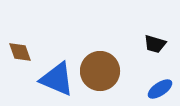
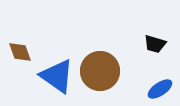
blue triangle: moved 3 px up; rotated 12 degrees clockwise
